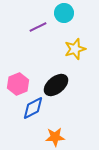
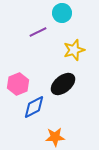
cyan circle: moved 2 px left
purple line: moved 5 px down
yellow star: moved 1 px left, 1 px down
black ellipse: moved 7 px right, 1 px up
blue diamond: moved 1 px right, 1 px up
